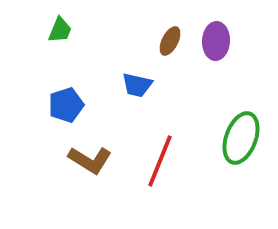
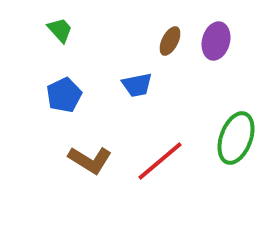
green trapezoid: rotated 64 degrees counterclockwise
purple ellipse: rotated 12 degrees clockwise
blue trapezoid: rotated 24 degrees counterclockwise
blue pentagon: moved 2 px left, 10 px up; rotated 8 degrees counterclockwise
green ellipse: moved 5 px left
red line: rotated 28 degrees clockwise
